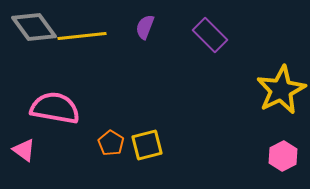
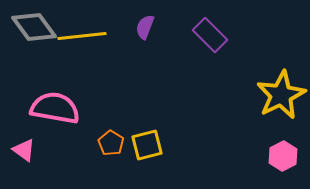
yellow star: moved 5 px down
